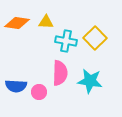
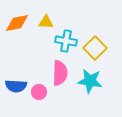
orange diamond: rotated 20 degrees counterclockwise
yellow square: moved 10 px down
